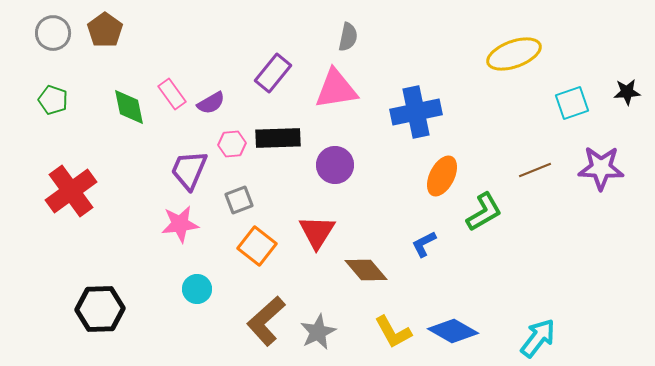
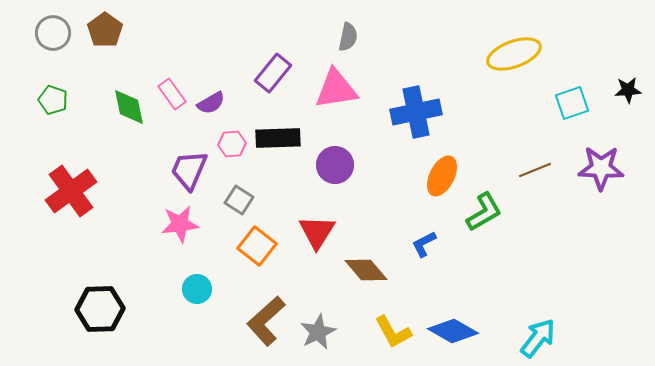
black star: moved 1 px right, 2 px up
gray square: rotated 36 degrees counterclockwise
